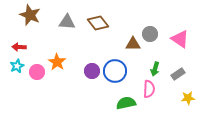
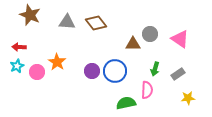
brown diamond: moved 2 px left
pink semicircle: moved 2 px left, 1 px down
